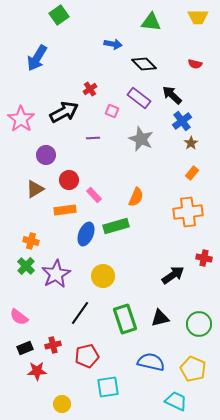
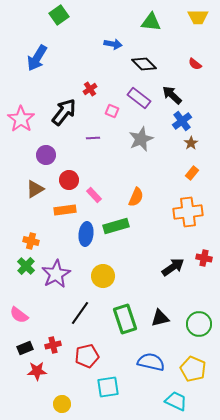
red semicircle at (195, 64): rotated 24 degrees clockwise
black arrow at (64, 112): rotated 24 degrees counterclockwise
gray star at (141, 139): rotated 25 degrees clockwise
blue ellipse at (86, 234): rotated 15 degrees counterclockwise
black arrow at (173, 275): moved 8 px up
pink semicircle at (19, 317): moved 2 px up
